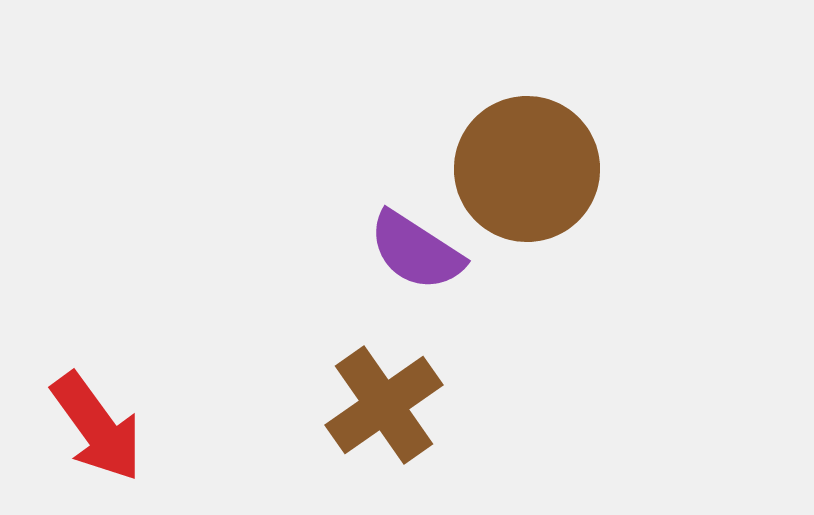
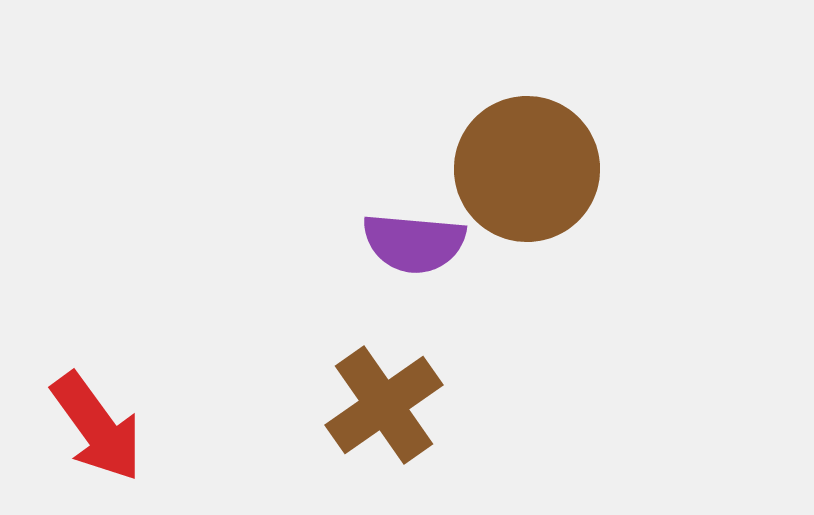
purple semicircle: moved 2 px left, 8 px up; rotated 28 degrees counterclockwise
